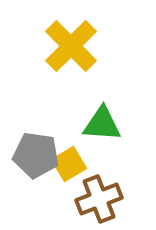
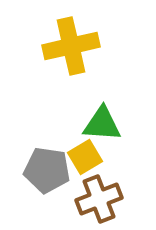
yellow cross: rotated 32 degrees clockwise
gray pentagon: moved 11 px right, 15 px down
yellow square: moved 16 px right, 7 px up
